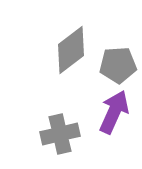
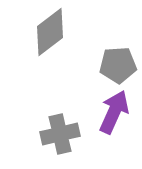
gray diamond: moved 21 px left, 18 px up
